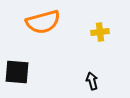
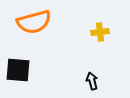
orange semicircle: moved 9 px left
black square: moved 1 px right, 2 px up
